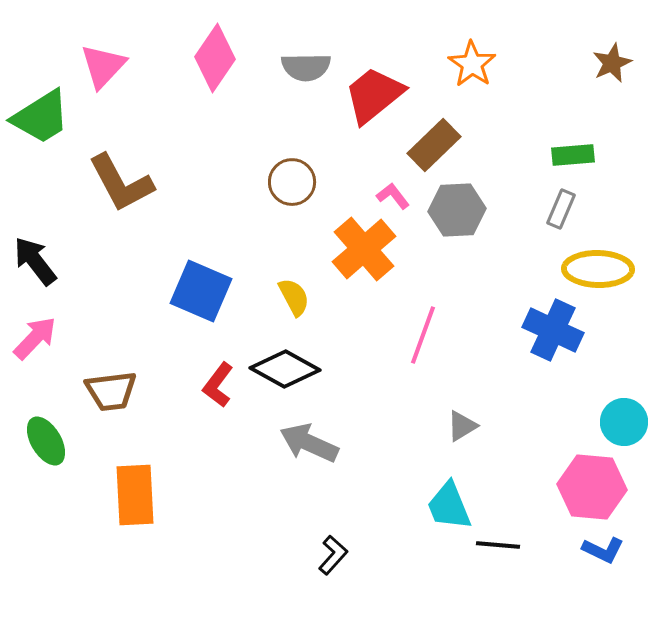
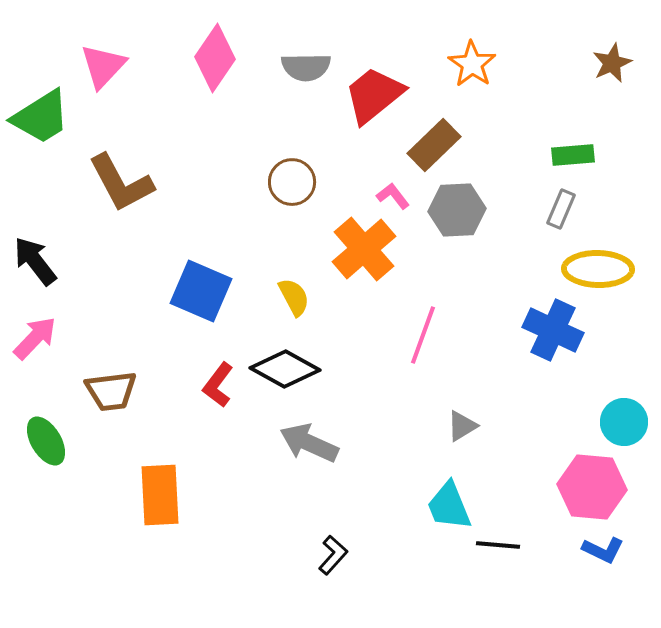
orange rectangle: moved 25 px right
